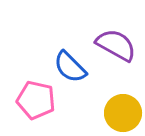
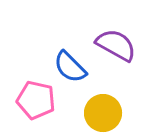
yellow circle: moved 20 px left
